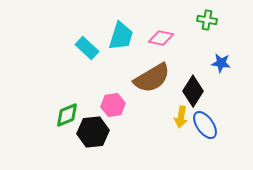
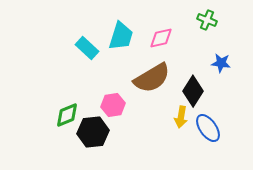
green cross: rotated 12 degrees clockwise
pink diamond: rotated 25 degrees counterclockwise
blue ellipse: moved 3 px right, 3 px down
